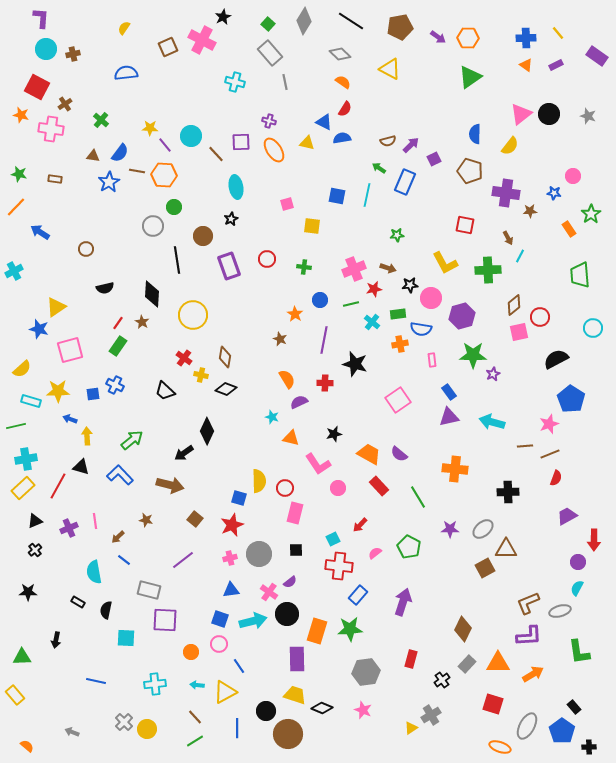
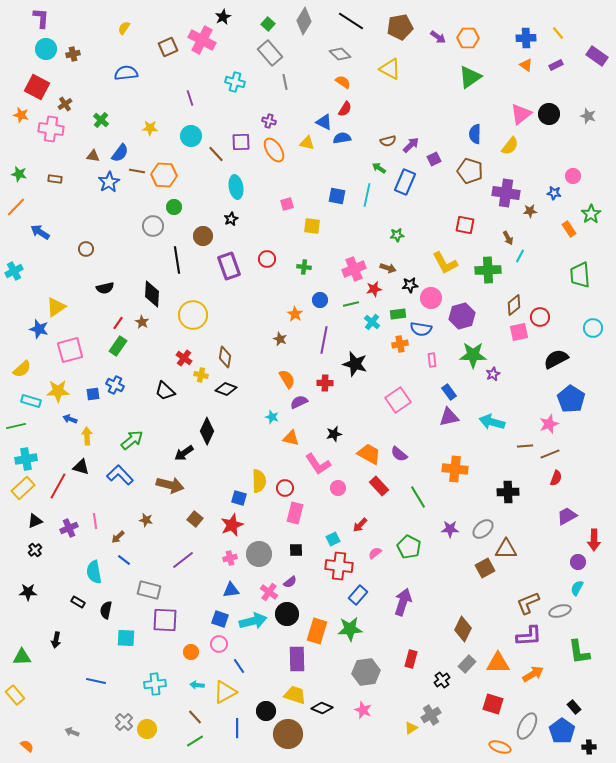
purple line at (165, 145): moved 25 px right, 47 px up; rotated 21 degrees clockwise
